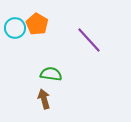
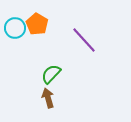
purple line: moved 5 px left
green semicircle: rotated 55 degrees counterclockwise
brown arrow: moved 4 px right, 1 px up
